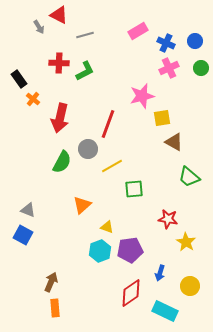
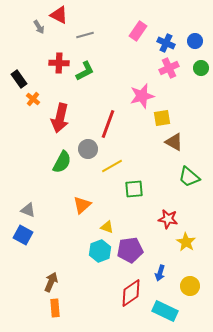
pink rectangle: rotated 24 degrees counterclockwise
